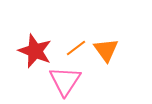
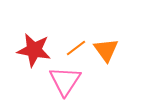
red star: moved 1 px left, 1 px up; rotated 12 degrees counterclockwise
